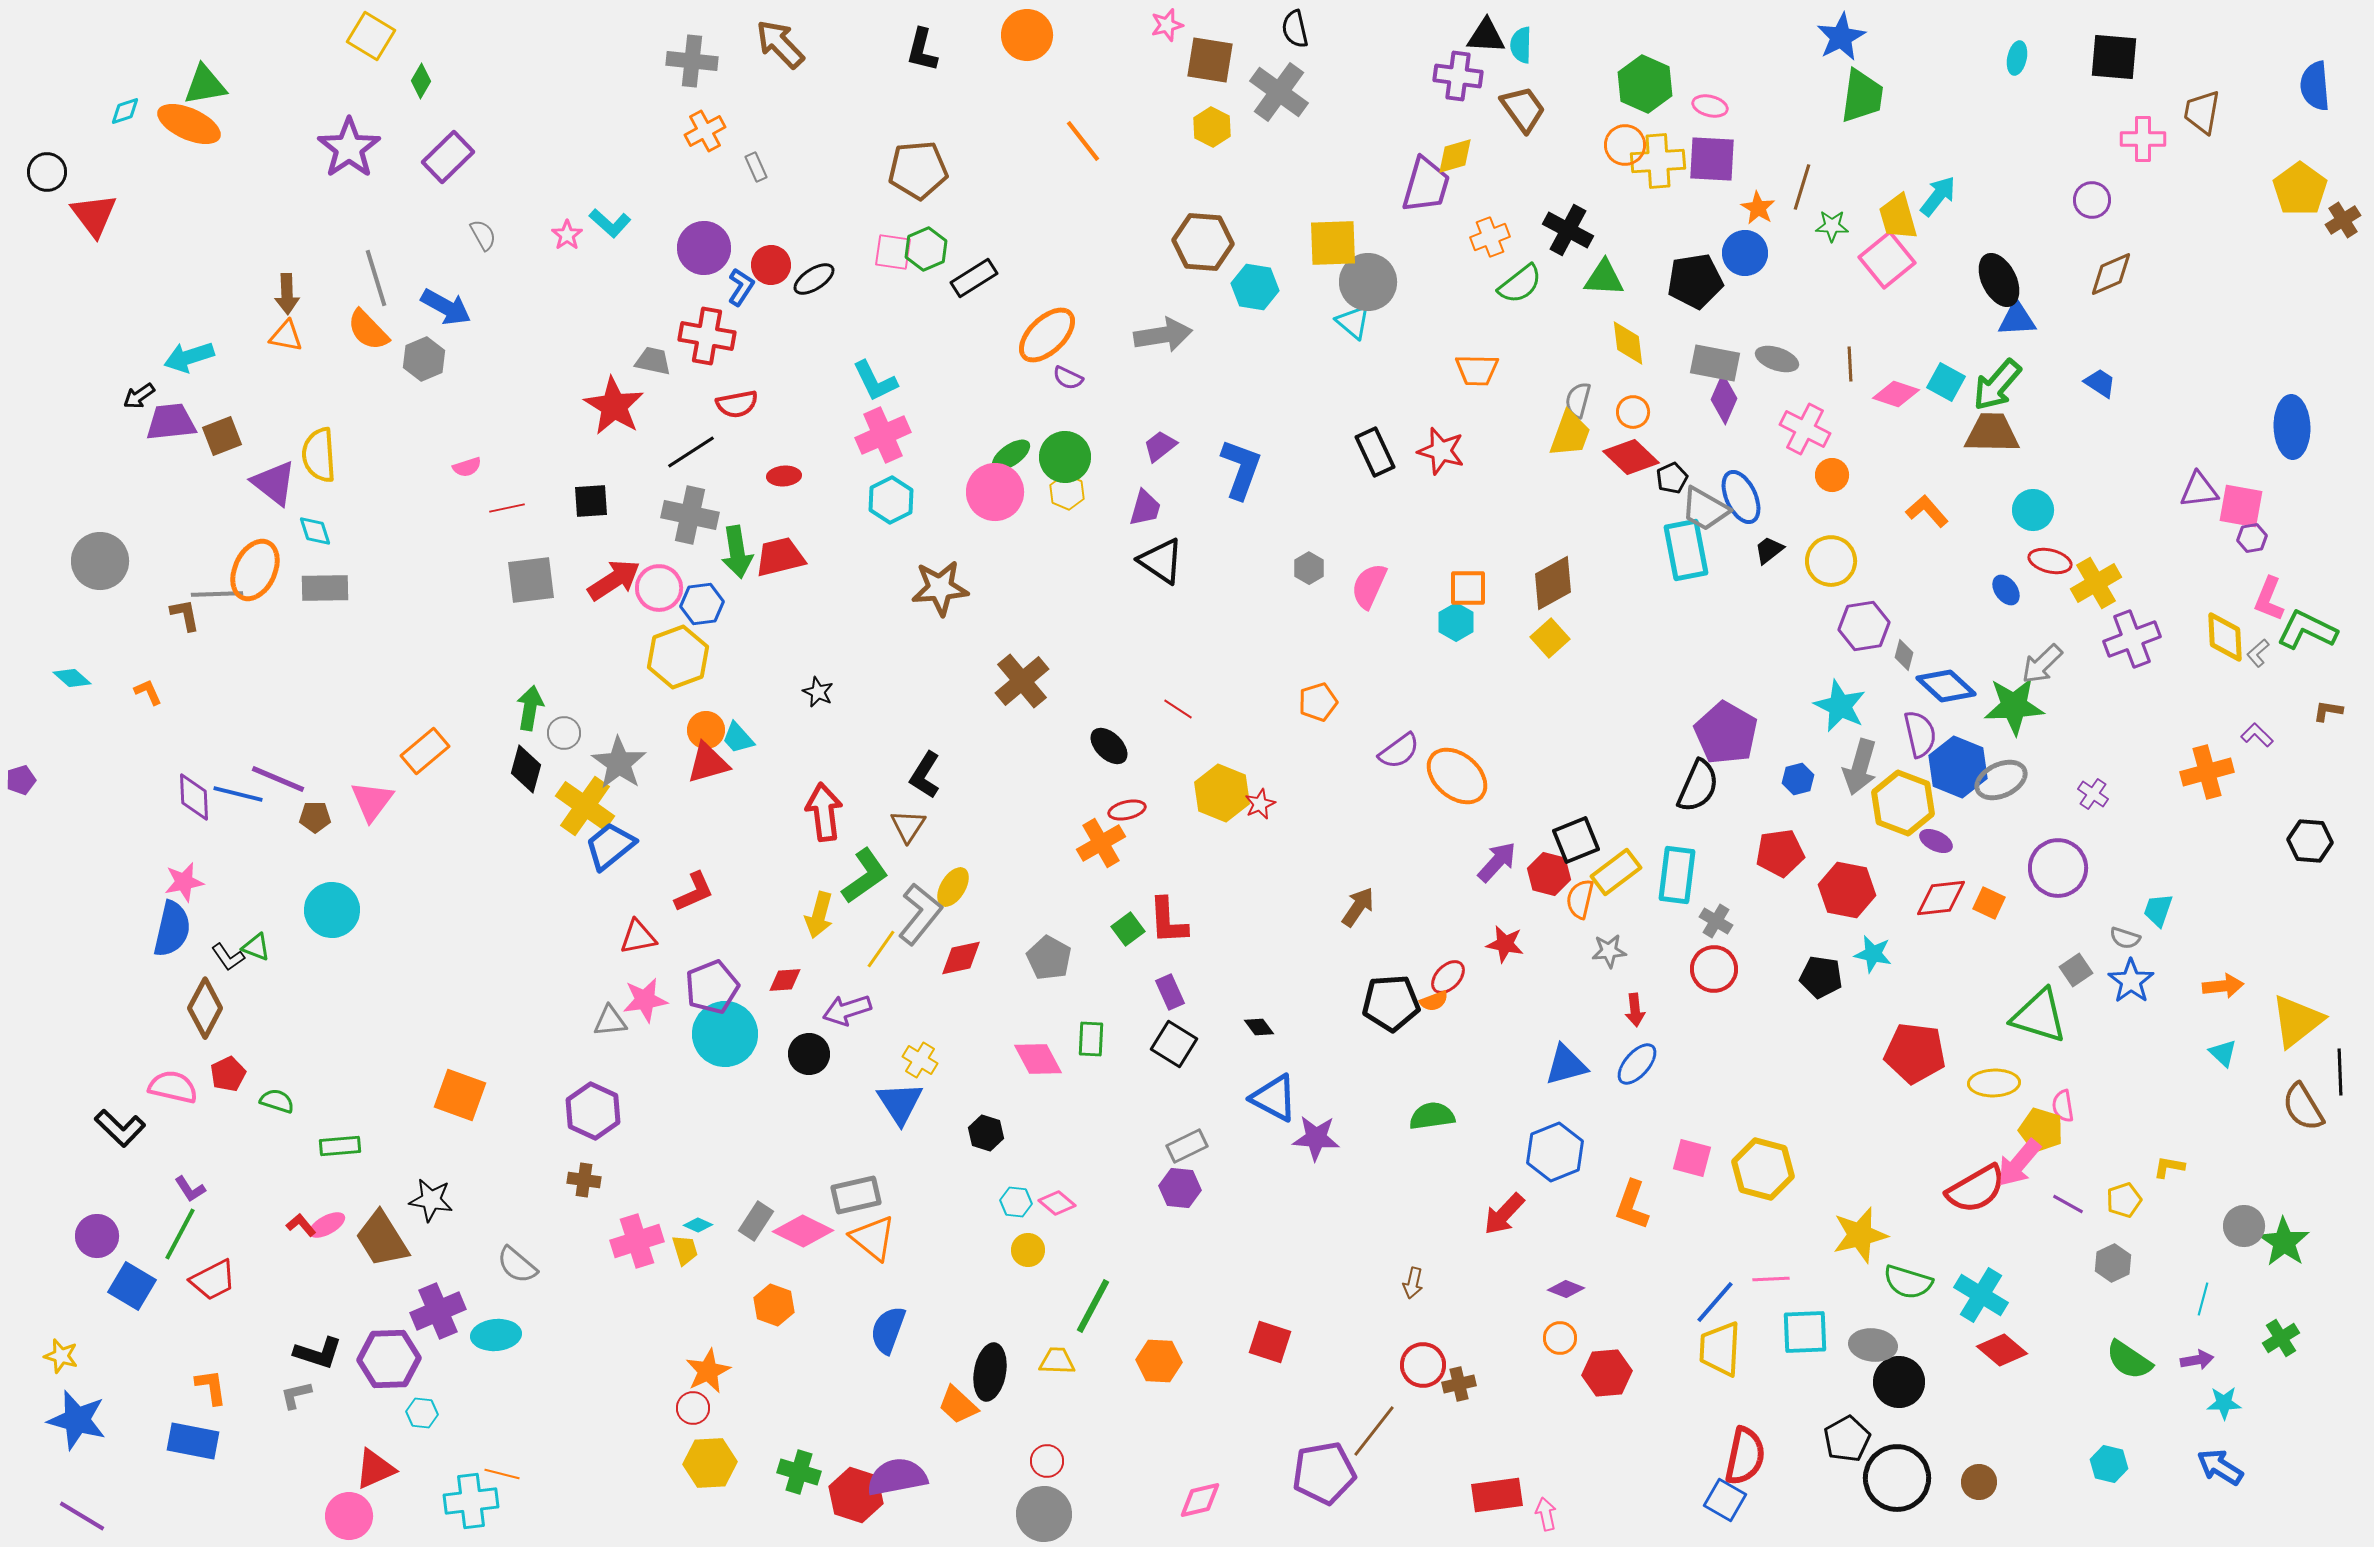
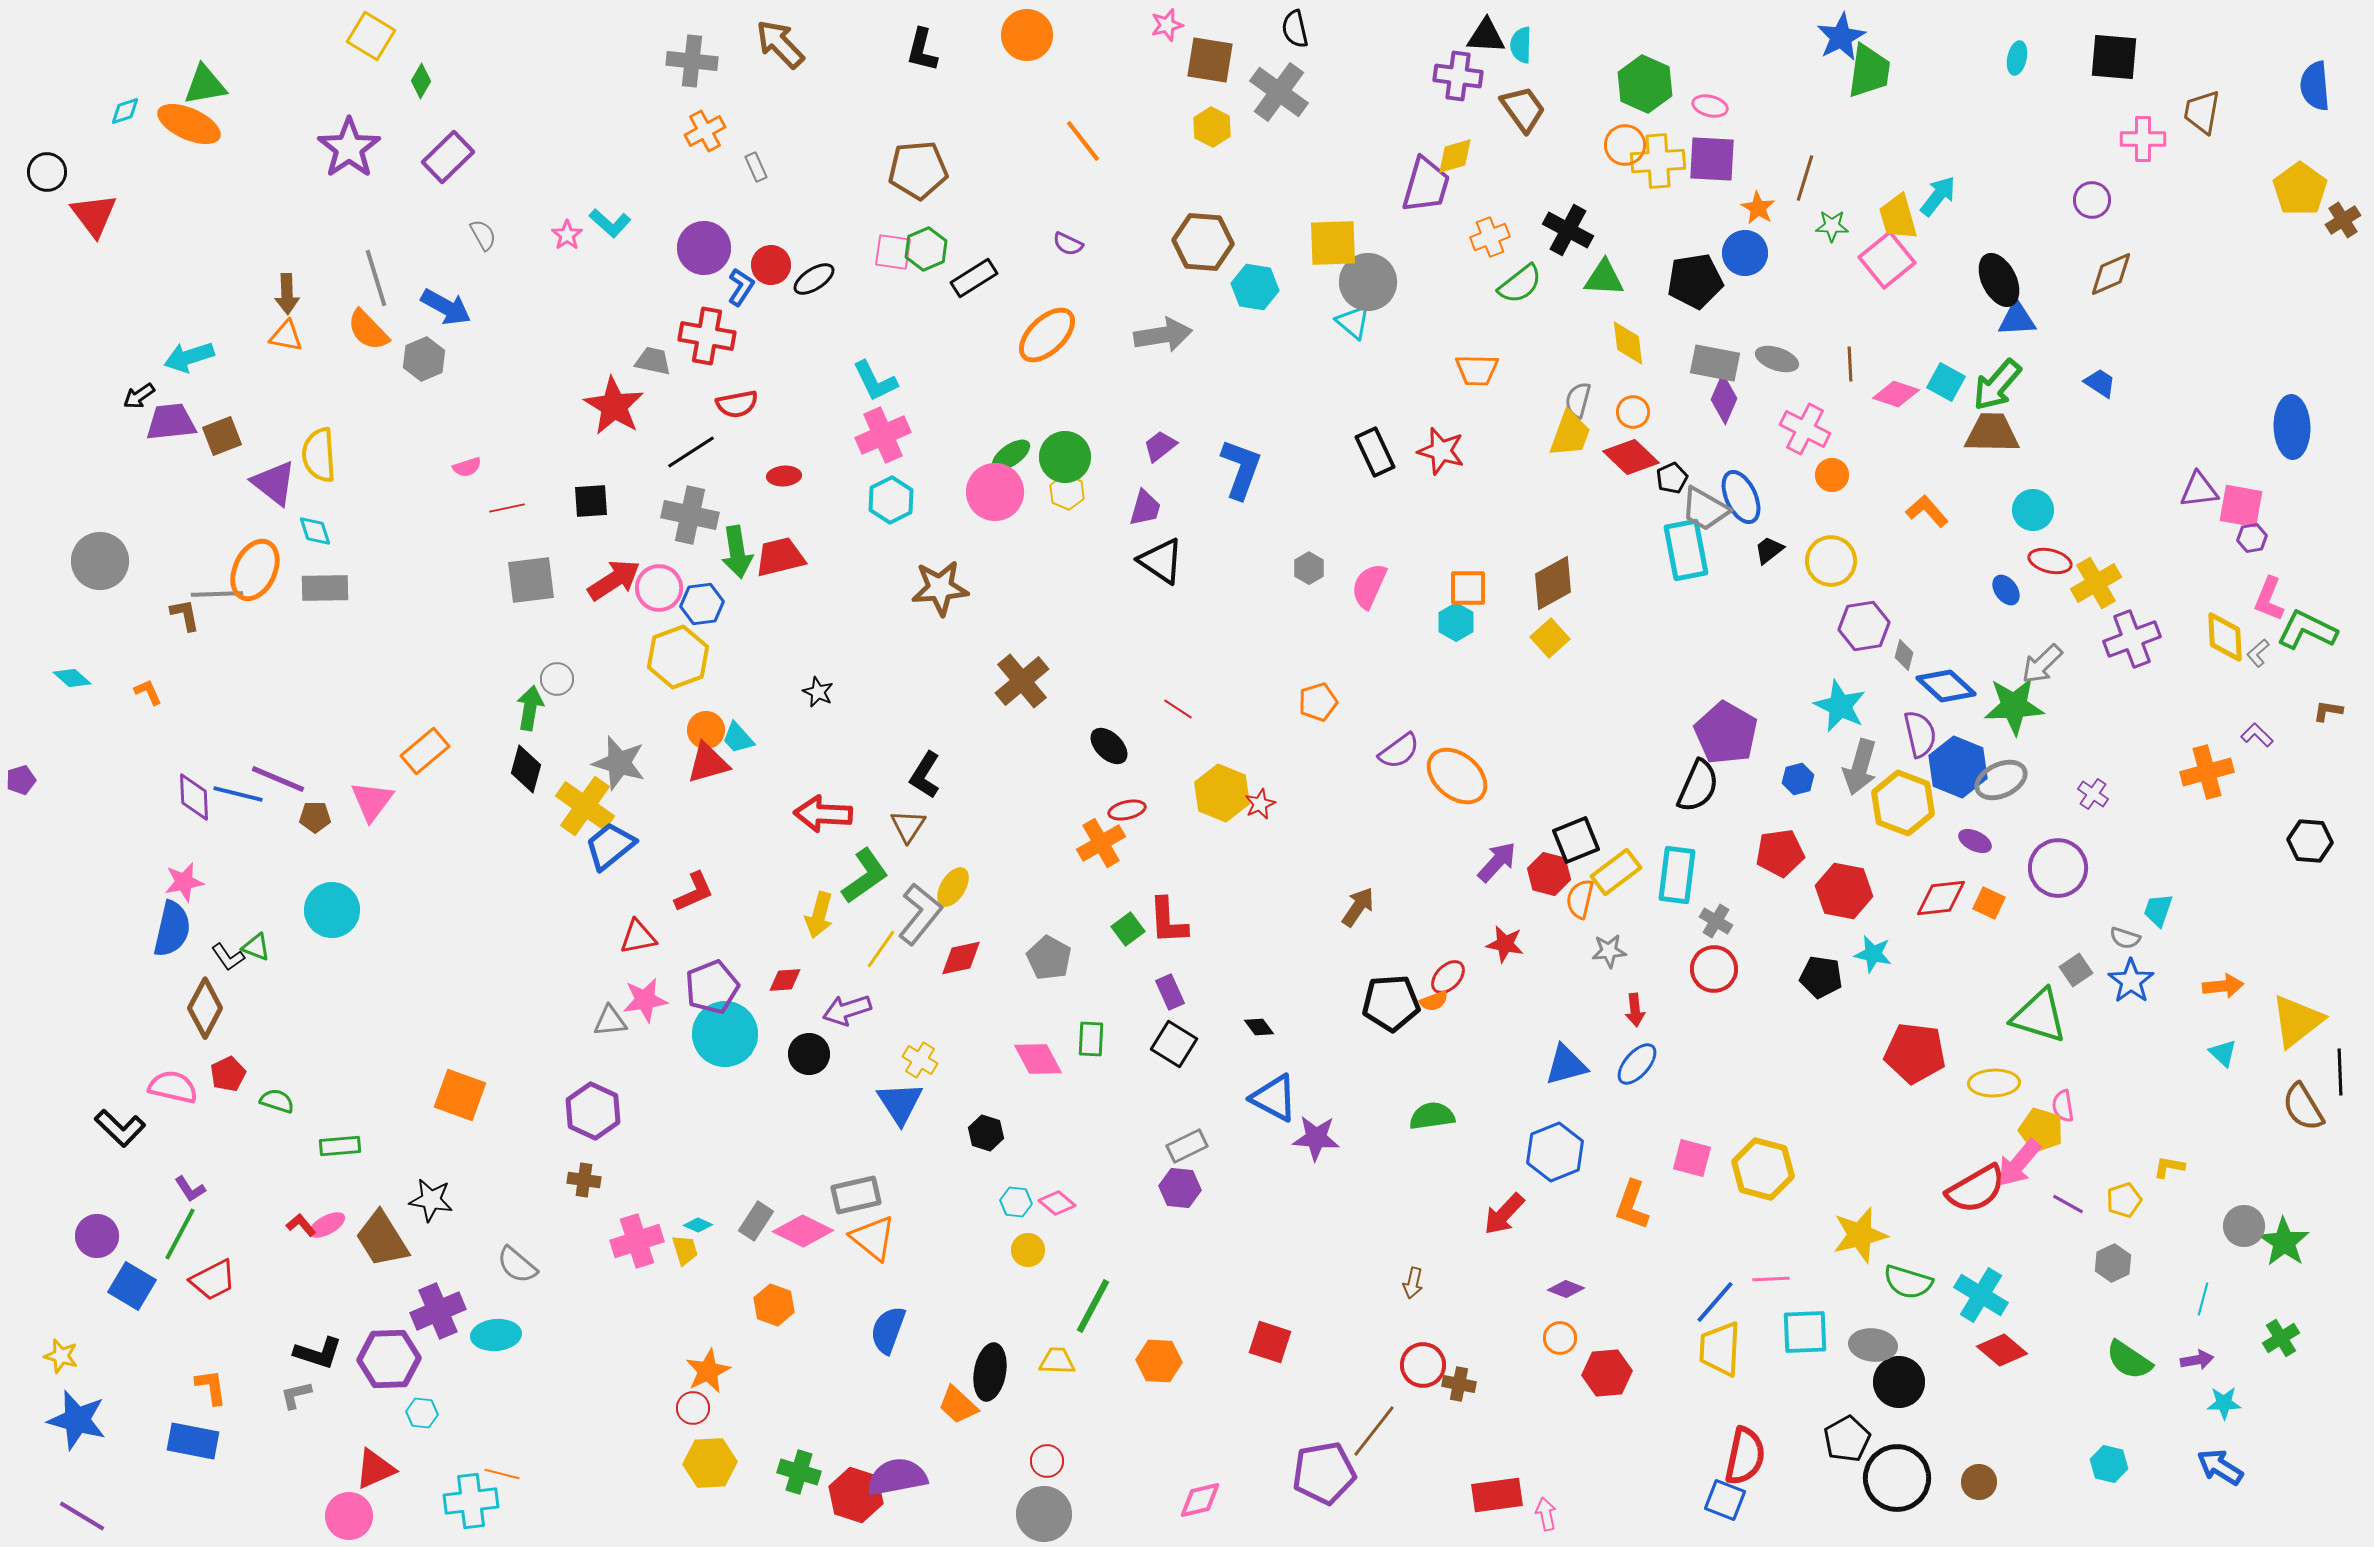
green trapezoid at (1862, 96): moved 7 px right, 25 px up
brown line at (1802, 187): moved 3 px right, 9 px up
purple semicircle at (1068, 378): moved 134 px up
gray circle at (564, 733): moved 7 px left, 54 px up
gray star at (619, 763): rotated 18 degrees counterclockwise
red arrow at (824, 812): moved 1 px left, 2 px down; rotated 80 degrees counterclockwise
purple ellipse at (1936, 841): moved 39 px right
red hexagon at (1847, 890): moved 3 px left, 1 px down
brown cross at (1459, 1384): rotated 24 degrees clockwise
blue square at (1725, 1500): rotated 9 degrees counterclockwise
